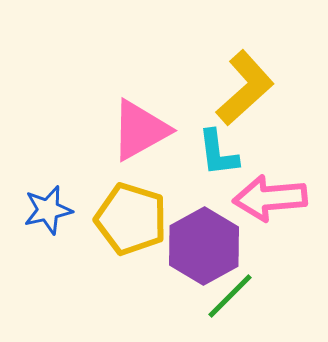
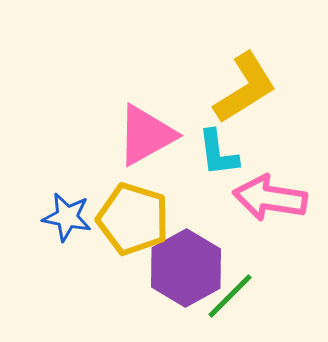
yellow L-shape: rotated 10 degrees clockwise
pink triangle: moved 6 px right, 5 px down
pink arrow: rotated 14 degrees clockwise
blue star: moved 19 px right, 7 px down; rotated 24 degrees clockwise
yellow pentagon: moved 2 px right
purple hexagon: moved 18 px left, 22 px down
